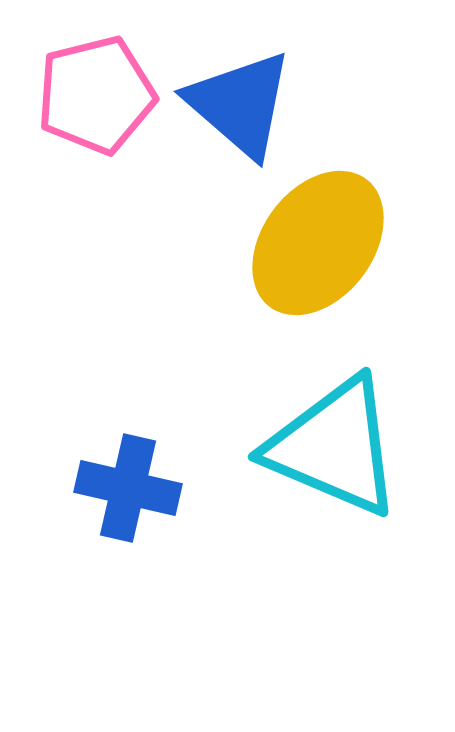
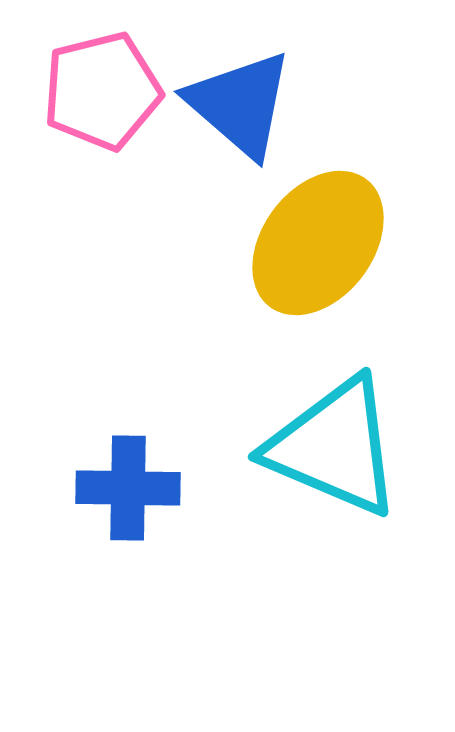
pink pentagon: moved 6 px right, 4 px up
blue cross: rotated 12 degrees counterclockwise
